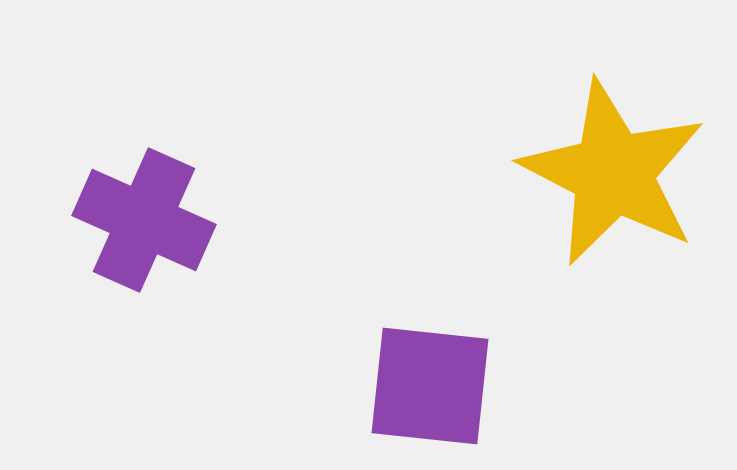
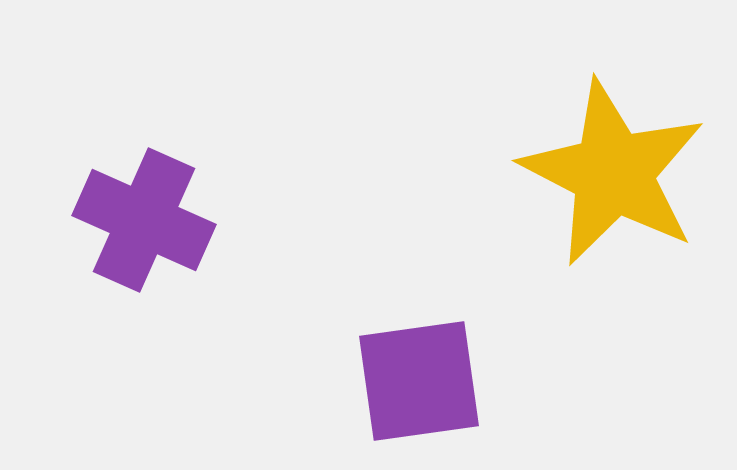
purple square: moved 11 px left, 5 px up; rotated 14 degrees counterclockwise
